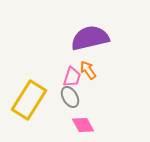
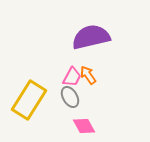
purple semicircle: moved 1 px right, 1 px up
orange arrow: moved 5 px down
pink trapezoid: rotated 10 degrees clockwise
pink diamond: moved 1 px right, 1 px down
